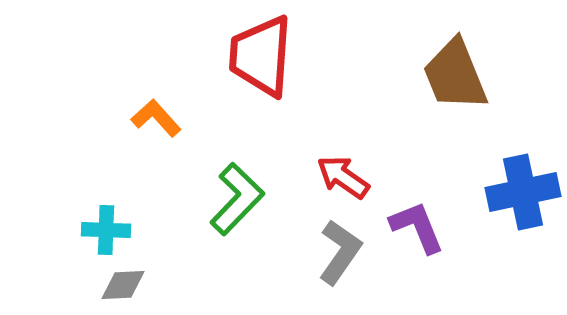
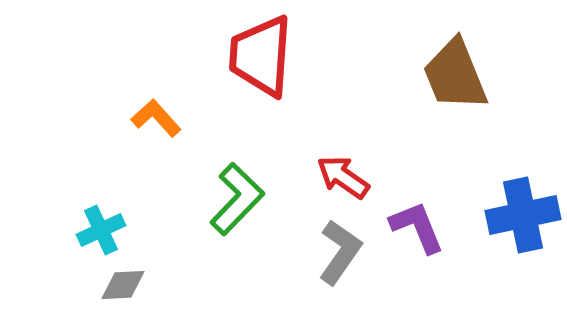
blue cross: moved 23 px down
cyan cross: moved 5 px left; rotated 27 degrees counterclockwise
